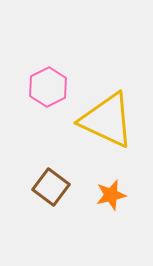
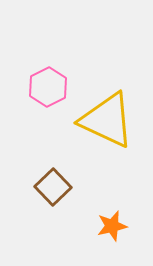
brown square: moved 2 px right; rotated 9 degrees clockwise
orange star: moved 1 px right, 31 px down
